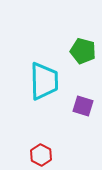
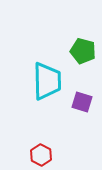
cyan trapezoid: moved 3 px right
purple square: moved 1 px left, 4 px up
